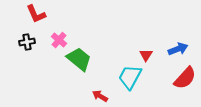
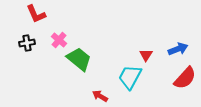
black cross: moved 1 px down
